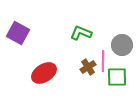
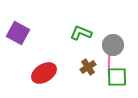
gray circle: moved 9 px left
pink line: moved 6 px right
